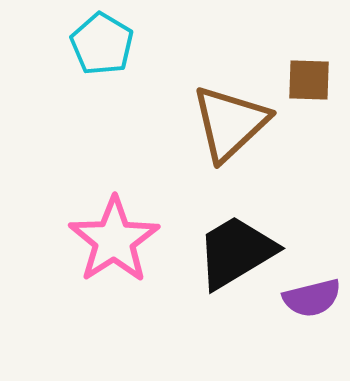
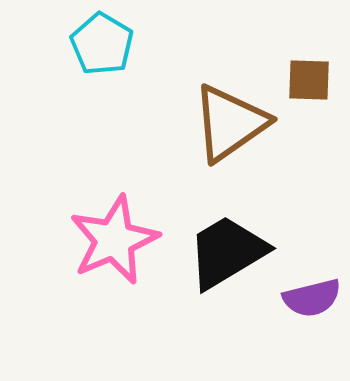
brown triangle: rotated 8 degrees clockwise
pink star: rotated 10 degrees clockwise
black trapezoid: moved 9 px left
